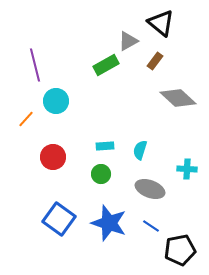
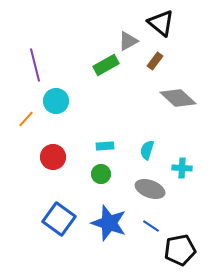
cyan semicircle: moved 7 px right
cyan cross: moved 5 px left, 1 px up
